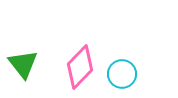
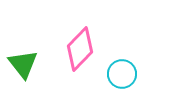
pink diamond: moved 18 px up
